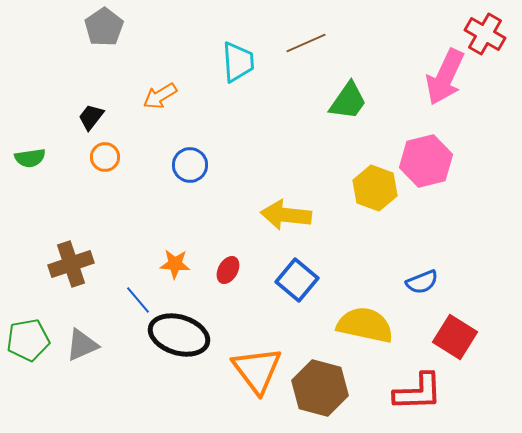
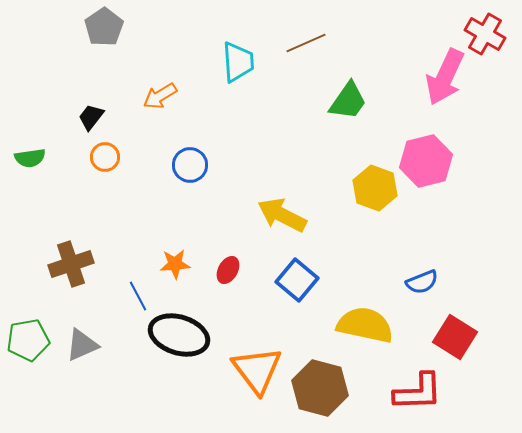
yellow arrow: moved 4 px left; rotated 21 degrees clockwise
orange star: rotated 8 degrees counterclockwise
blue line: moved 4 px up; rotated 12 degrees clockwise
